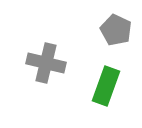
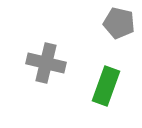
gray pentagon: moved 3 px right, 7 px up; rotated 12 degrees counterclockwise
